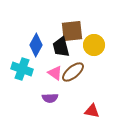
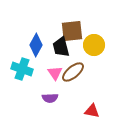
pink triangle: rotated 21 degrees clockwise
